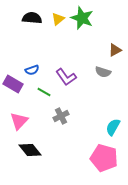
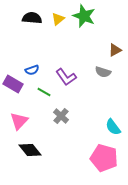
green star: moved 2 px right, 2 px up
gray cross: rotated 21 degrees counterclockwise
cyan semicircle: rotated 66 degrees counterclockwise
